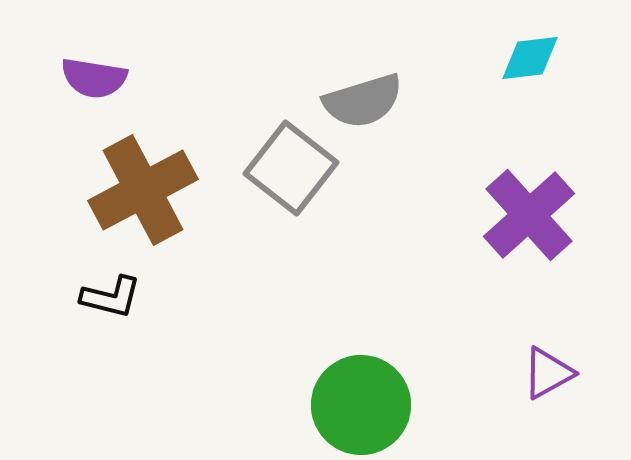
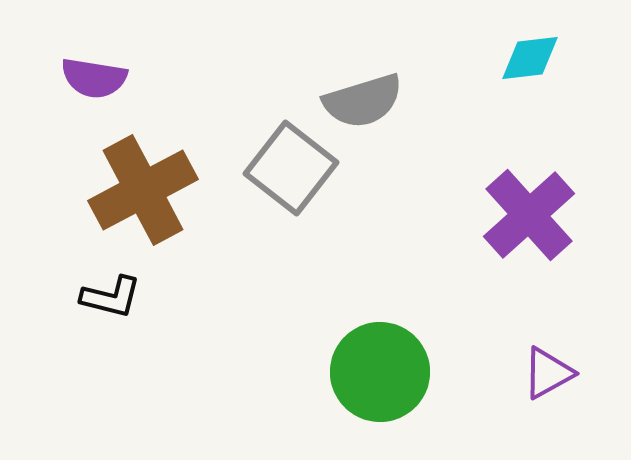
green circle: moved 19 px right, 33 px up
